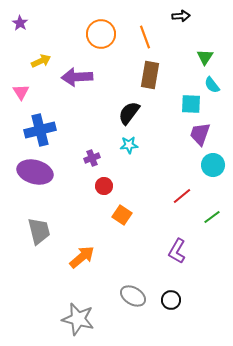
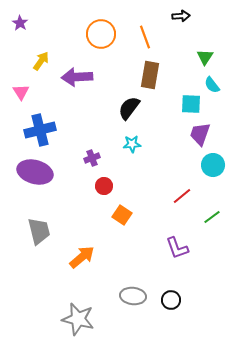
yellow arrow: rotated 30 degrees counterclockwise
black semicircle: moved 5 px up
cyan star: moved 3 px right, 1 px up
purple L-shape: moved 3 px up; rotated 50 degrees counterclockwise
gray ellipse: rotated 25 degrees counterclockwise
